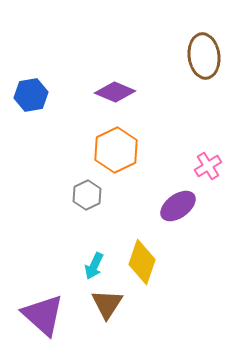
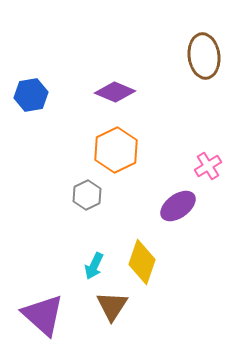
brown triangle: moved 5 px right, 2 px down
